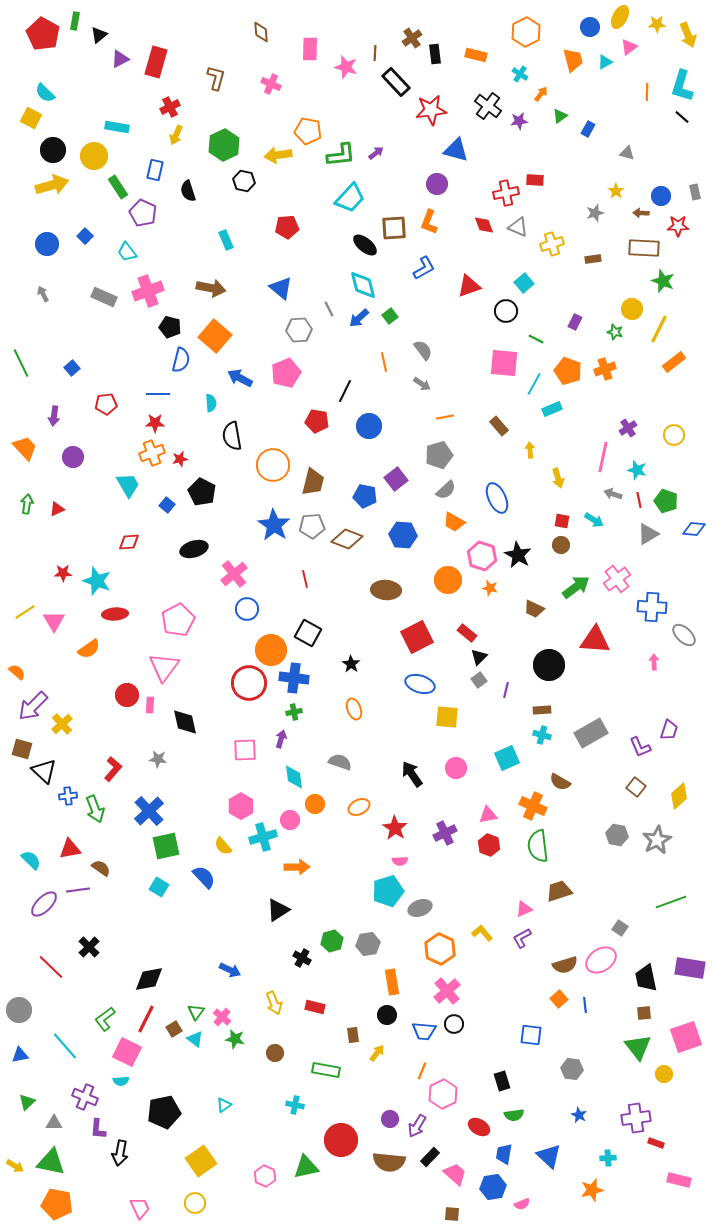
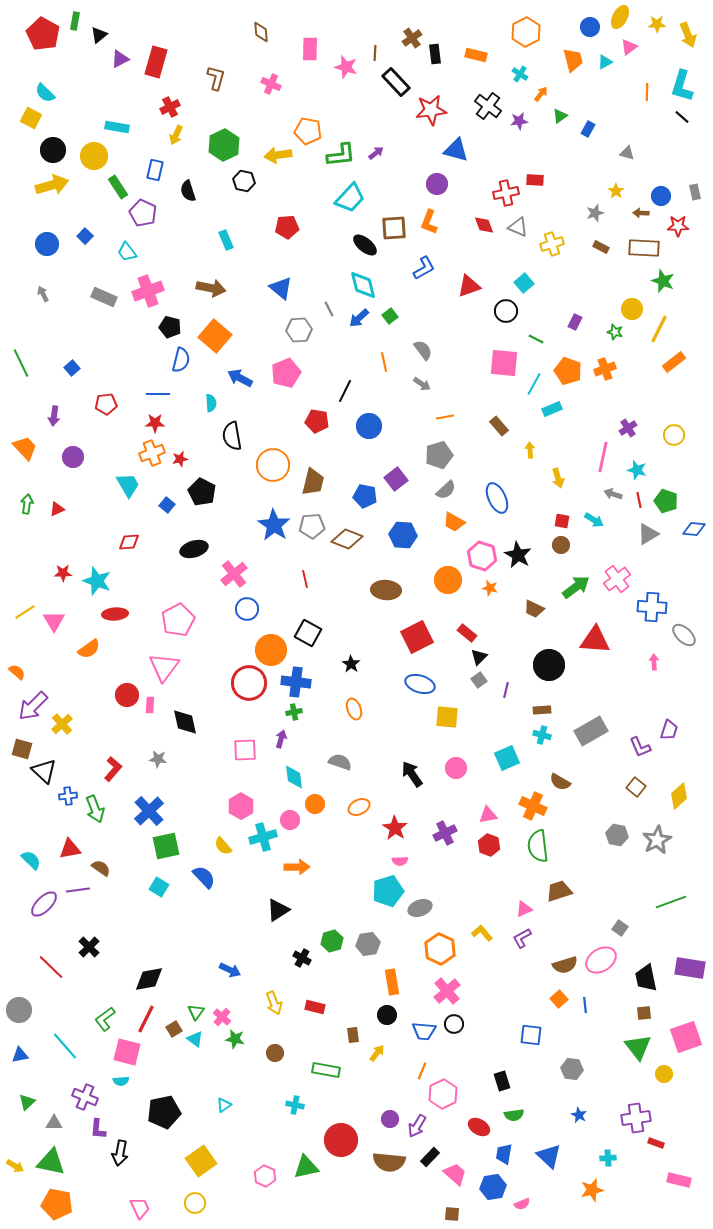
brown rectangle at (593, 259): moved 8 px right, 12 px up; rotated 35 degrees clockwise
blue cross at (294, 678): moved 2 px right, 4 px down
gray rectangle at (591, 733): moved 2 px up
pink square at (127, 1052): rotated 12 degrees counterclockwise
